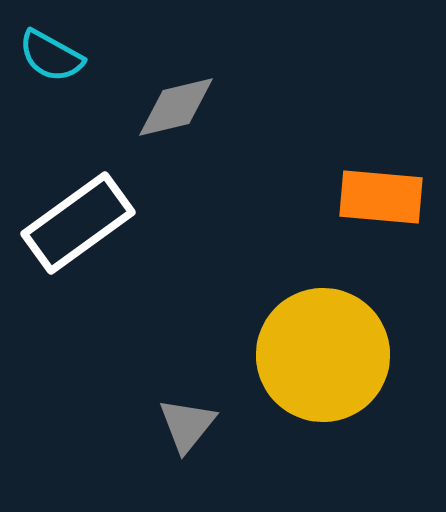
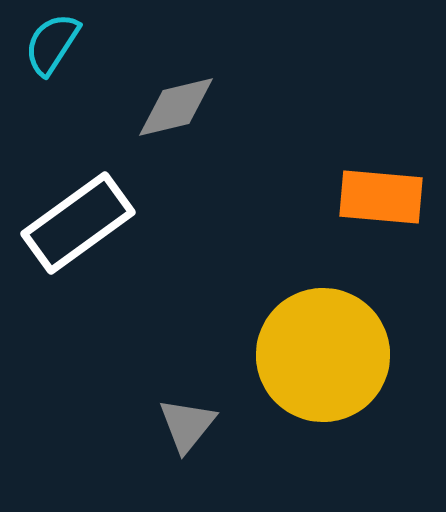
cyan semicircle: moved 1 px right, 12 px up; rotated 94 degrees clockwise
